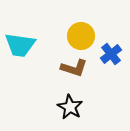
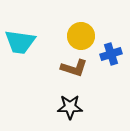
cyan trapezoid: moved 3 px up
blue cross: rotated 20 degrees clockwise
black star: rotated 30 degrees counterclockwise
